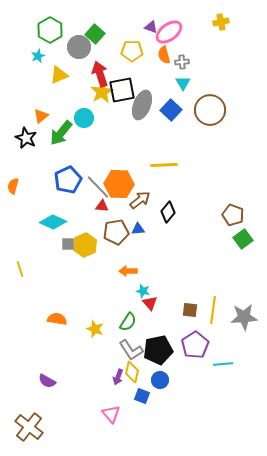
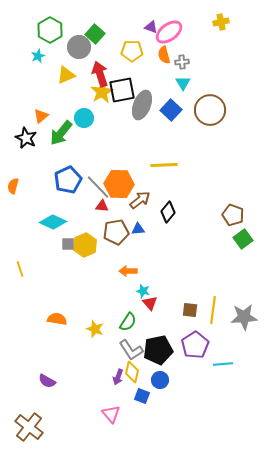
yellow triangle at (59, 75): moved 7 px right
